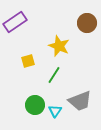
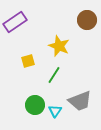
brown circle: moved 3 px up
